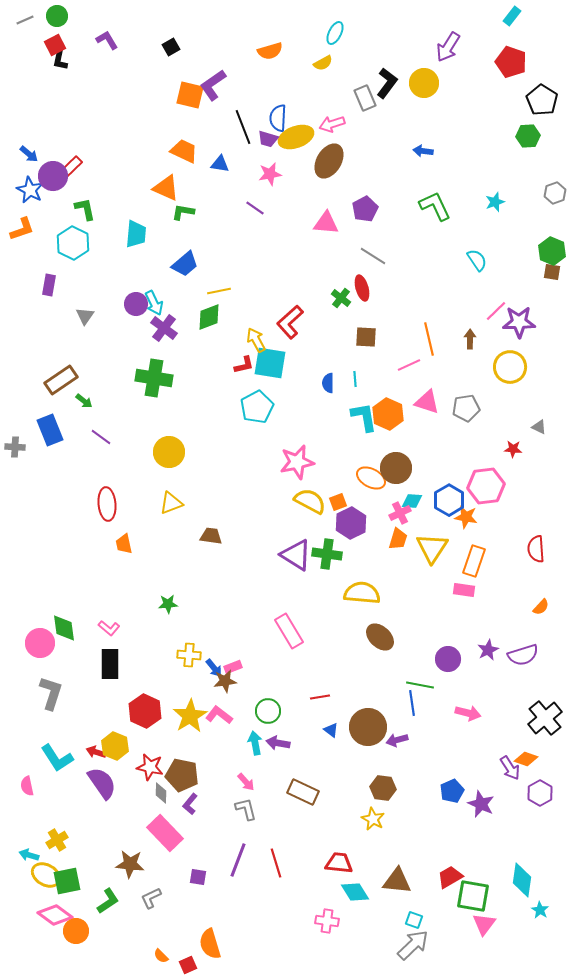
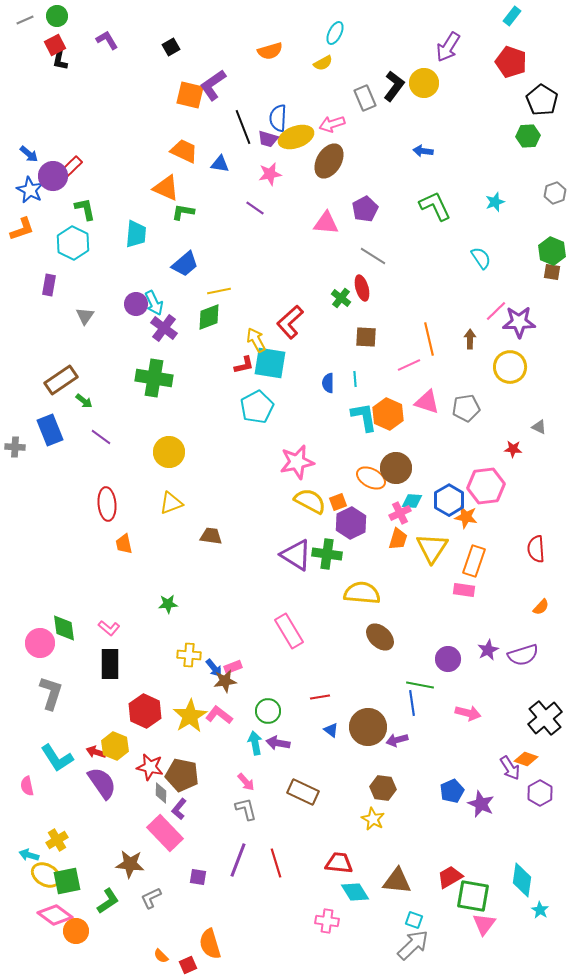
black L-shape at (387, 83): moved 7 px right, 3 px down
cyan semicircle at (477, 260): moved 4 px right, 2 px up
purple L-shape at (190, 804): moved 11 px left, 5 px down
